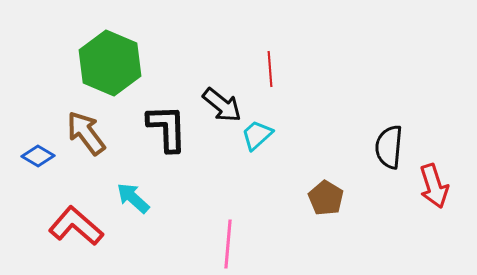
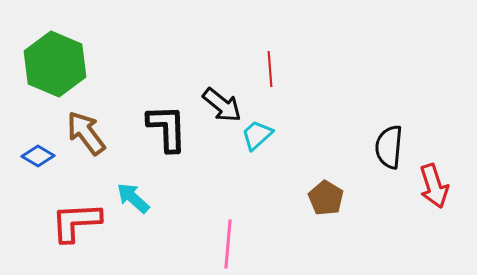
green hexagon: moved 55 px left, 1 px down
red L-shape: moved 4 px up; rotated 44 degrees counterclockwise
